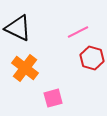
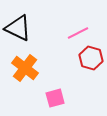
pink line: moved 1 px down
red hexagon: moved 1 px left
pink square: moved 2 px right
